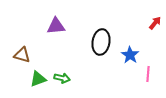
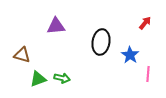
red arrow: moved 10 px left
